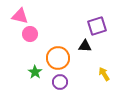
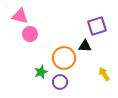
orange circle: moved 6 px right
green star: moved 6 px right; rotated 16 degrees clockwise
